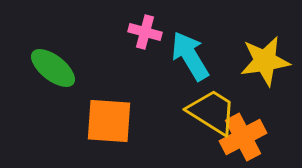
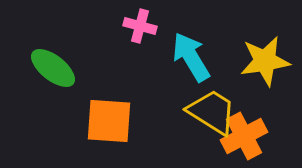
pink cross: moved 5 px left, 6 px up
cyan arrow: moved 1 px right, 1 px down
orange cross: moved 1 px right, 1 px up
